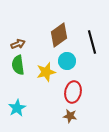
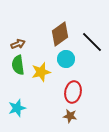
brown diamond: moved 1 px right, 1 px up
black line: rotated 30 degrees counterclockwise
cyan circle: moved 1 px left, 2 px up
yellow star: moved 5 px left
cyan star: rotated 12 degrees clockwise
